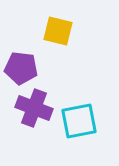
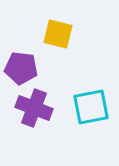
yellow square: moved 3 px down
cyan square: moved 12 px right, 14 px up
